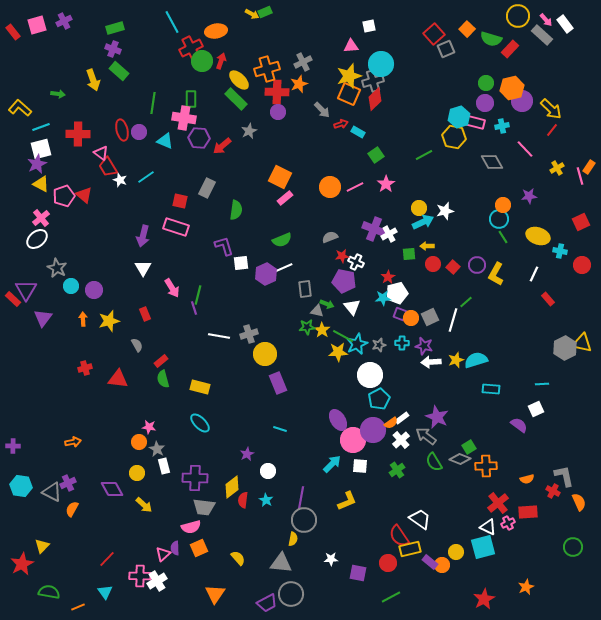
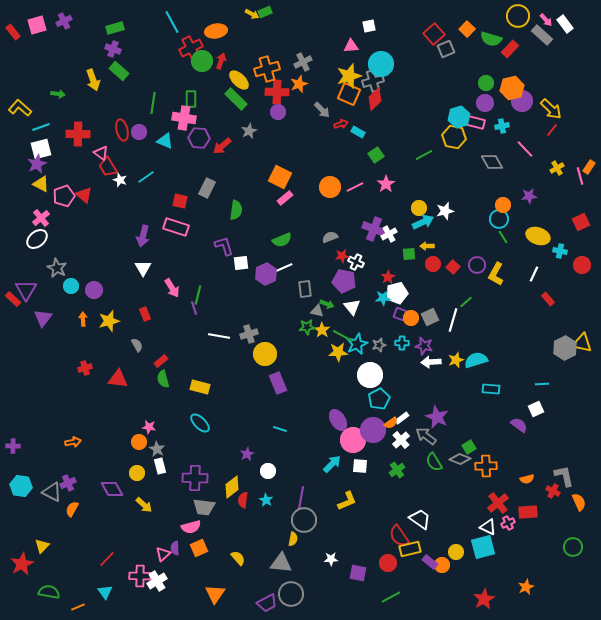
white rectangle at (164, 466): moved 4 px left
